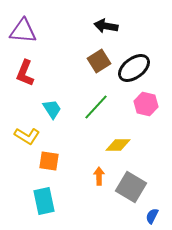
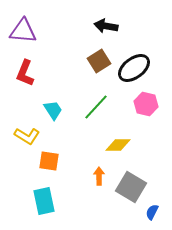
cyan trapezoid: moved 1 px right, 1 px down
blue semicircle: moved 4 px up
